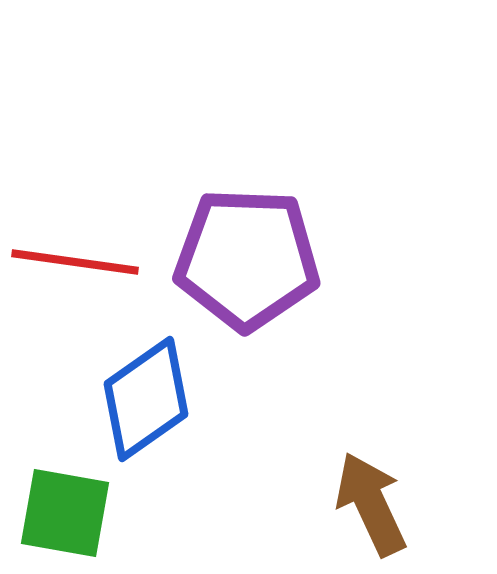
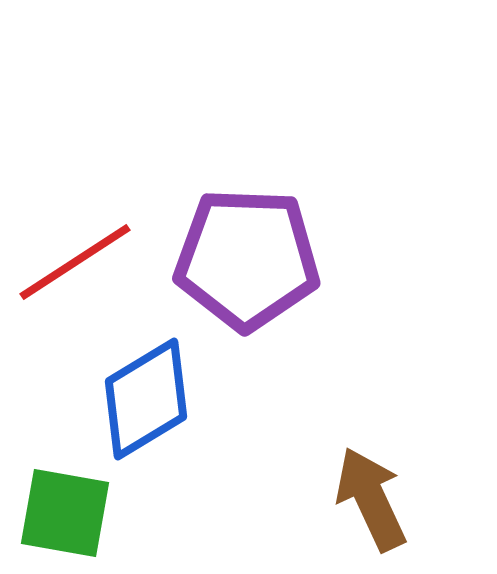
red line: rotated 41 degrees counterclockwise
blue diamond: rotated 4 degrees clockwise
brown arrow: moved 5 px up
